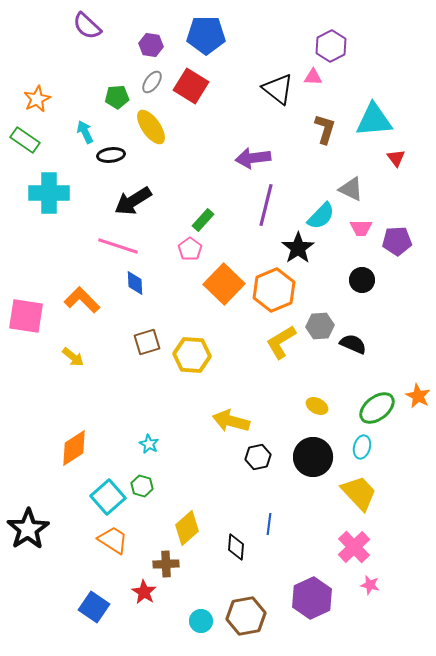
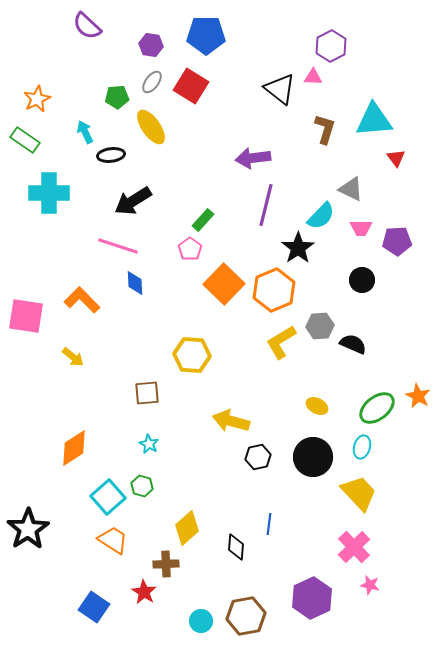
black triangle at (278, 89): moved 2 px right
brown square at (147, 342): moved 51 px down; rotated 12 degrees clockwise
